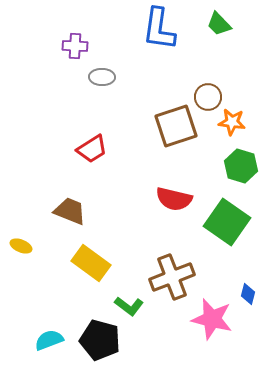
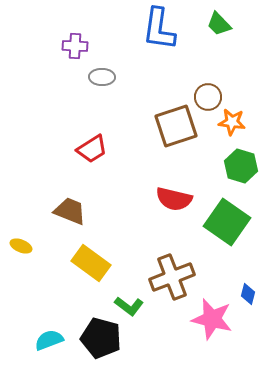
black pentagon: moved 1 px right, 2 px up
